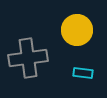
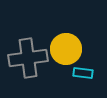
yellow circle: moved 11 px left, 19 px down
